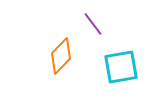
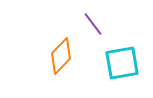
cyan square: moved 1 px right, 4 px up
